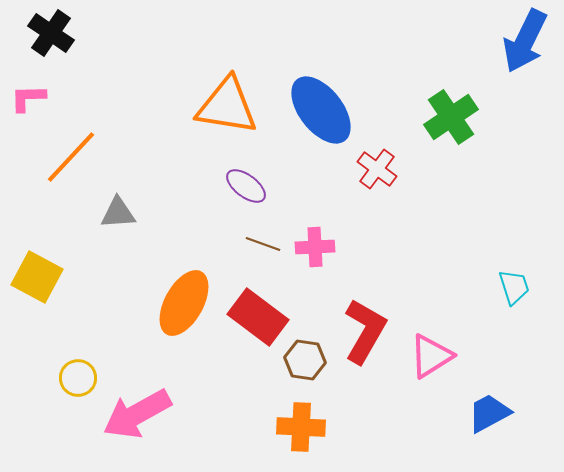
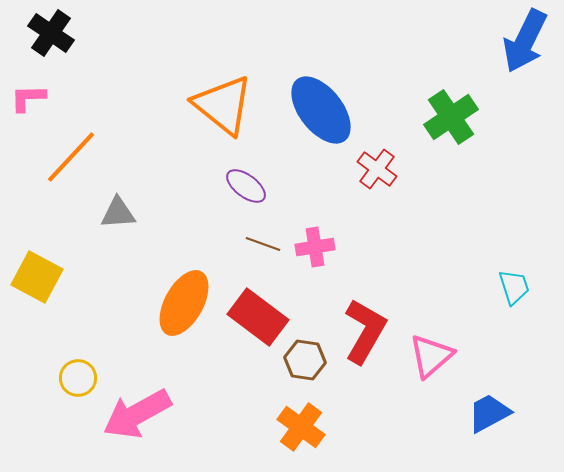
orange triangle: moved 4 px left, 1 px up; rotated 30 degrees clockwise
pink cross: rotated 6 degrees counterclockwise
pink triangle: rotated 9 degrees counterclockwise
orange cross: rotated 33 degrees clockwise
